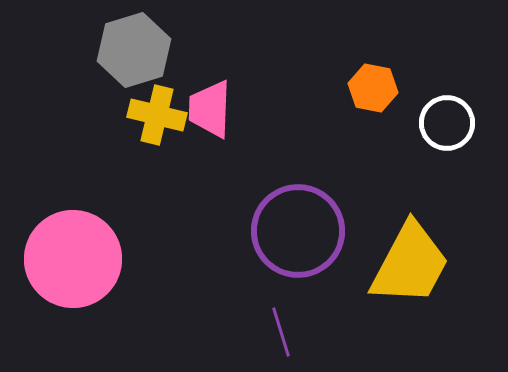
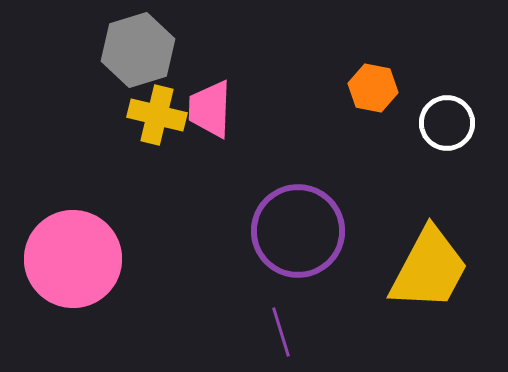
gray hexagon: moved 4 px right
yellow trapezoid: moved 19 px right, 5 px down
